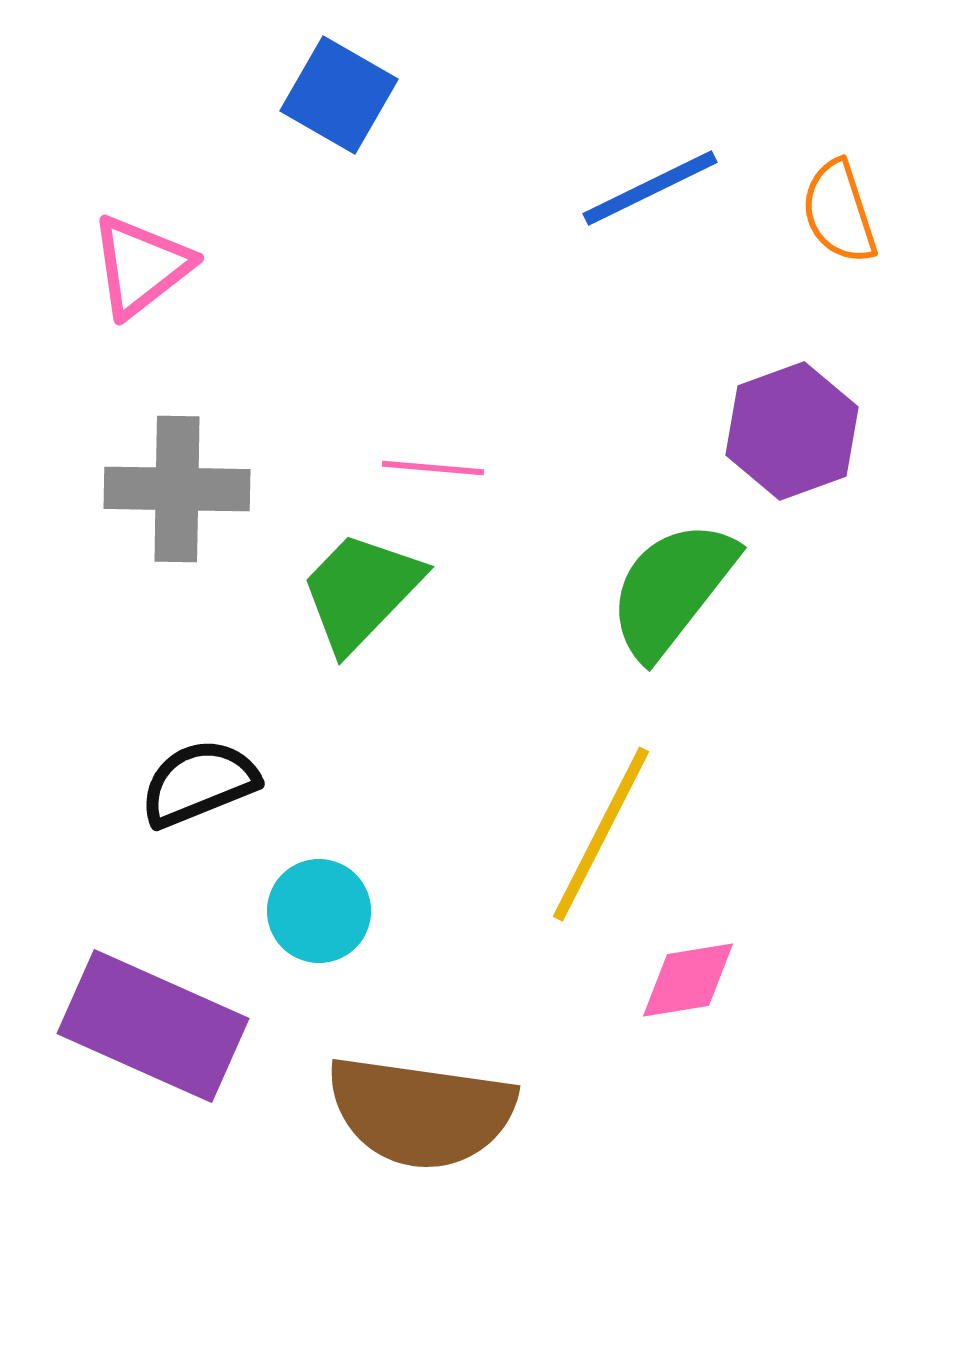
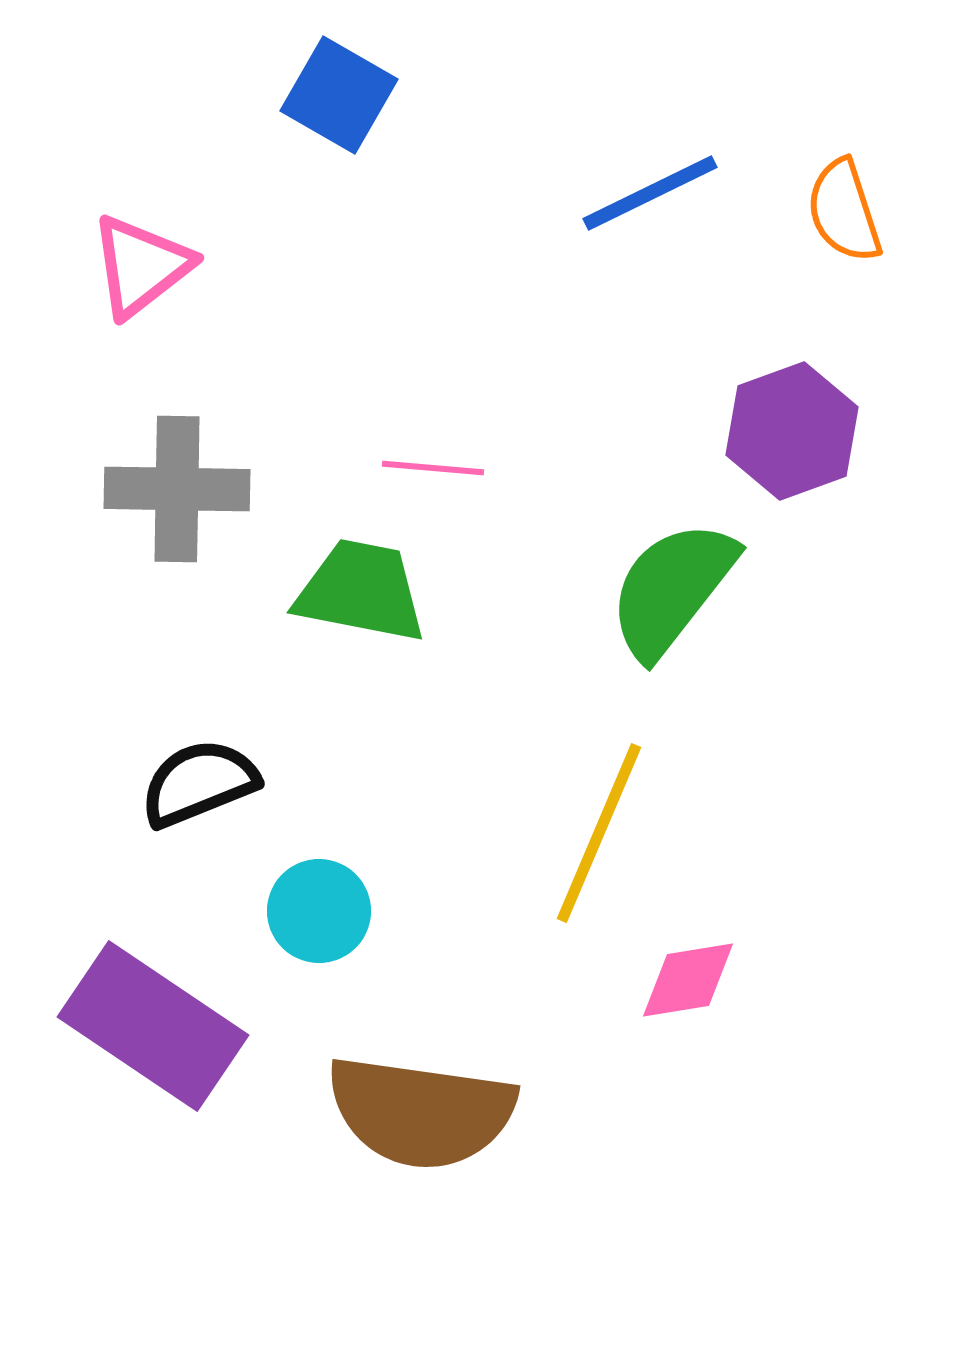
blue line: moved 5 px down
orange semicircle: moved 5 px right, 1 px up
green trapezoid: rotated 57 degrees clockwise
yellow line: moved 2 px left, 1 px up; rotated 4 degrees counterclockwise
purple rectangle: rotated 10 degrees clockwise
